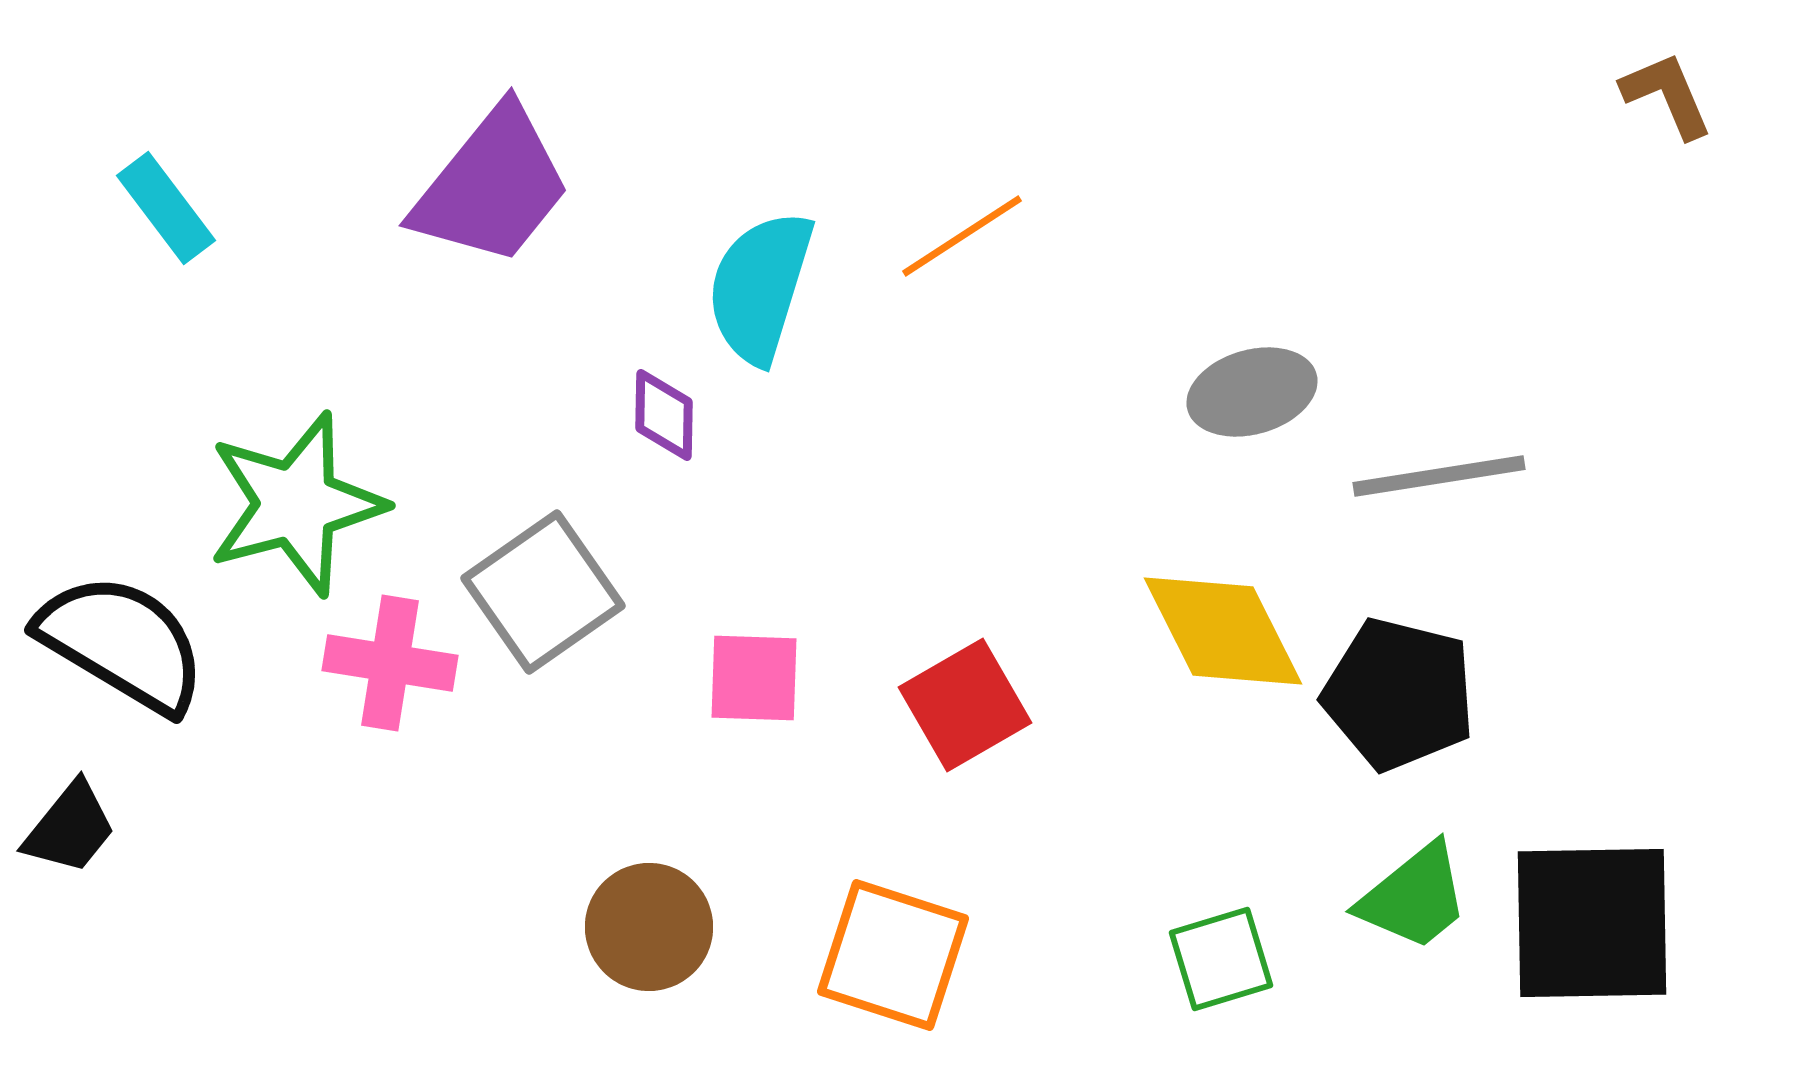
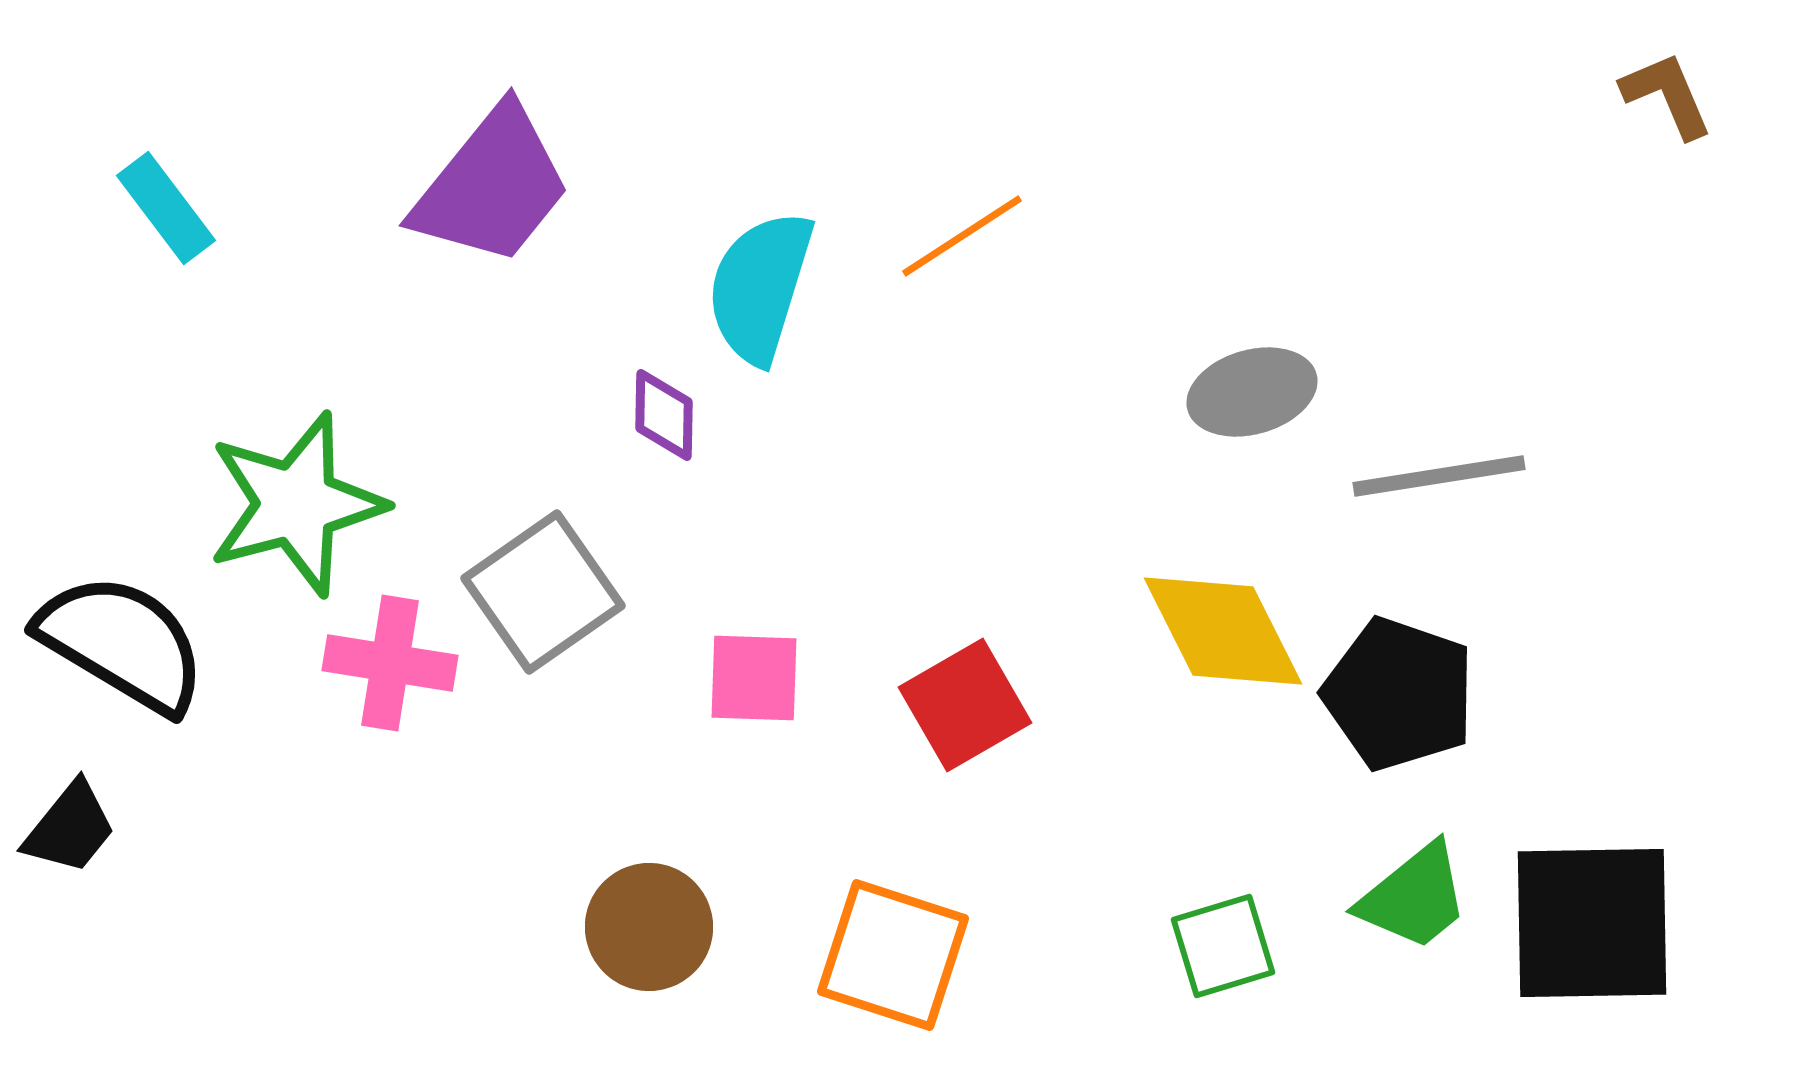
black pentagon: rotated 5 degrees clockwise
green square: moved 2 px right, 13 px up
